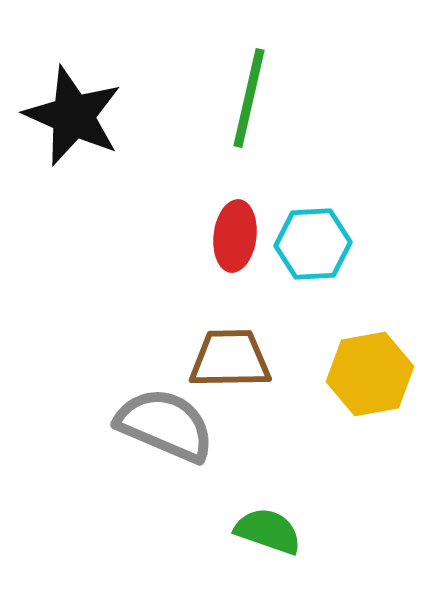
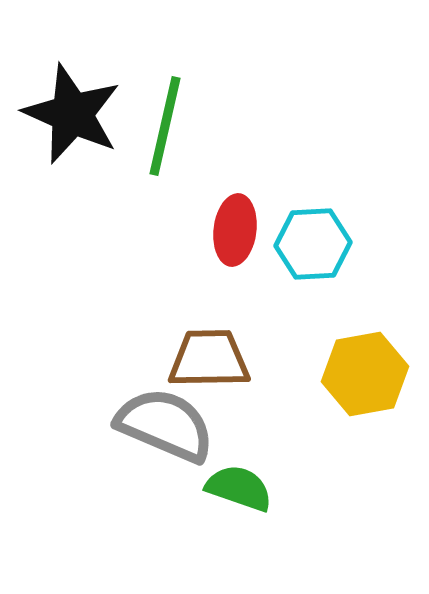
green line: moved 84 px left, 28 px down
black star: moved 1 px left, 2 px up
red ellipse: moved 6 px up
brown trapezoid: moved 21 px left
yellow hexagon: moved 5 px left
green semicircle: moved 29 px left, 43 px up
